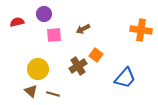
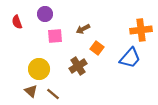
purple circle: moved 1 px right
red semicircle: rotated 96 degrees counterclockwise
orange cross: rotated 15 degrees counterclockwise
pink square: moved 1 px right, 1 px down
orange square: moved 1 px right, 7 px up
yellow circle: moved 1 px right
blue trapezoid: moved 5 px right, 20 px up
brown line: rotated 24 degrees clockwise
